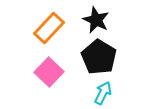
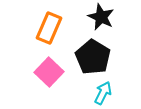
black star: moved 5 px right, 3 px up
orange rectangle: rotated 20 degrees counterclockwise
black pentagon: moved 6 px left
